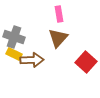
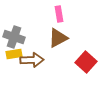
brown triangle: rotated 20 degrees clockwise
yellow rectangle: rotated 35 degrees counterclockwise
